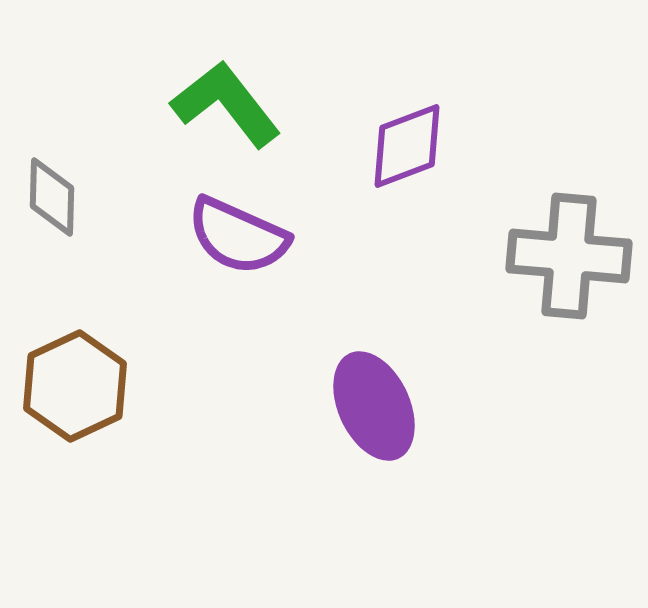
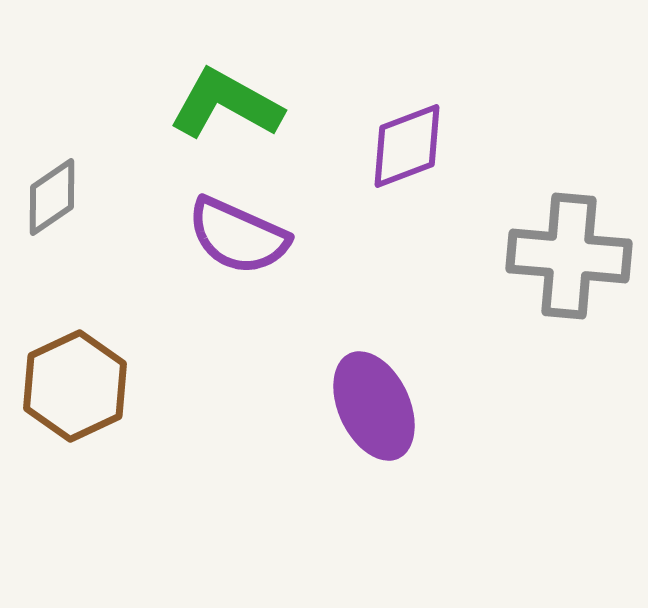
green L-shape: rotated 23 degrees counterclockwise
gray diamond: rotated 54 degrees clockwise
